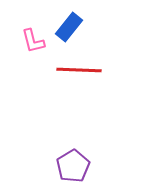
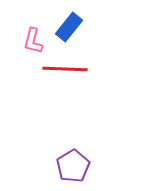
pink L-shape: rotated 28 degrees clockwise
red line: moved 14 px left, 1 px up
